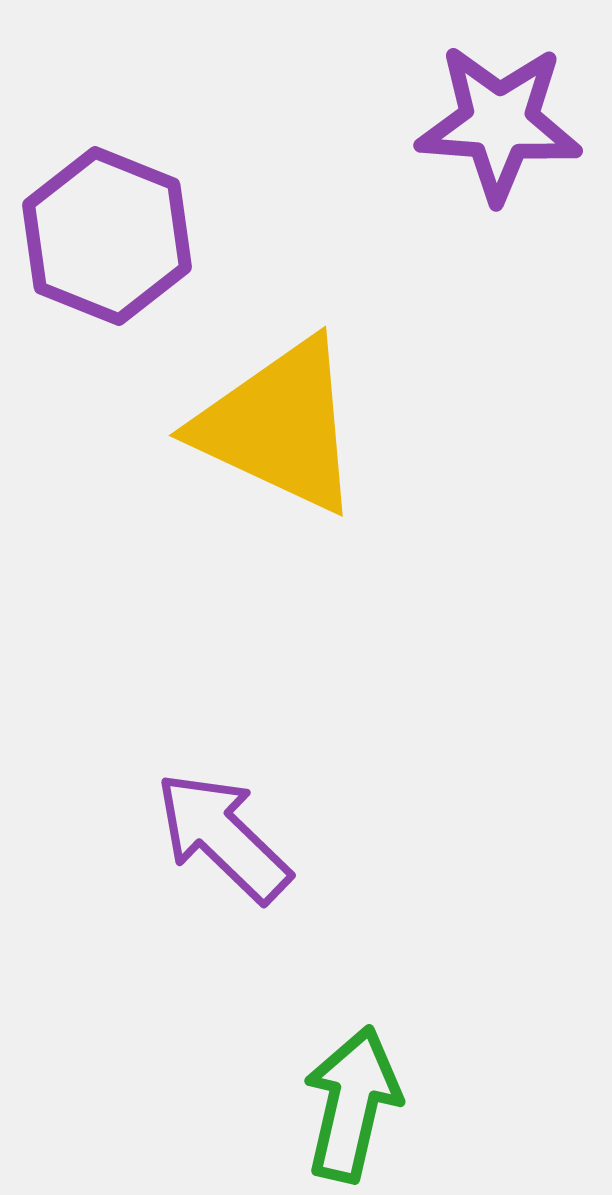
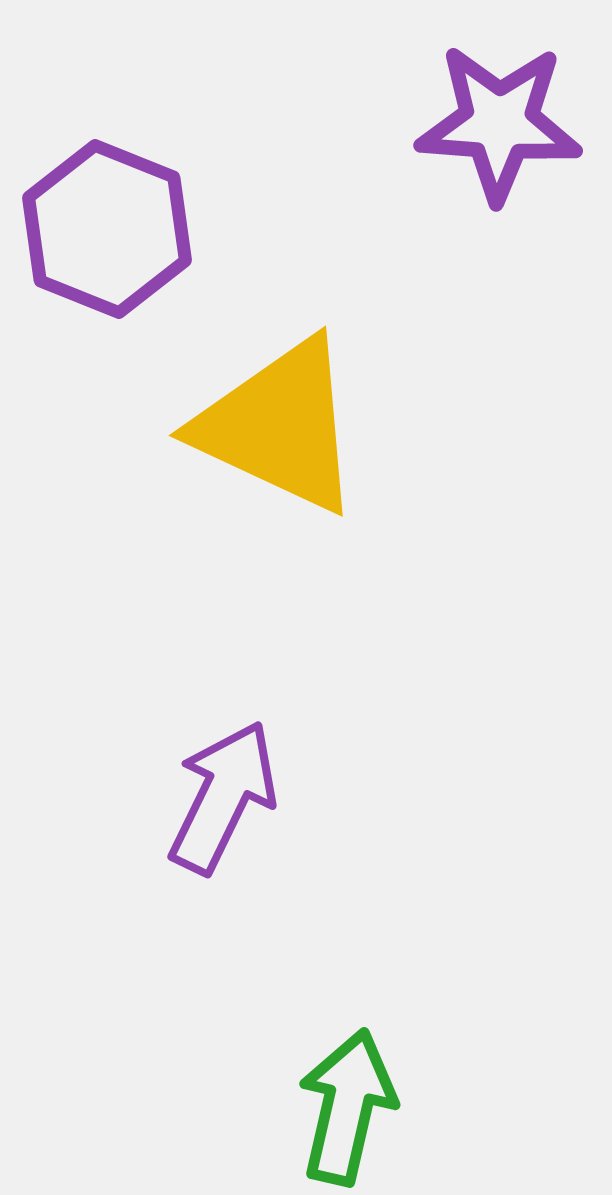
purple hexagon: moved 7 px up
purple arrow: moved 40 px up; rotated 72 degrees clockwise
green arrow: moved 5 px left, 3 px down
